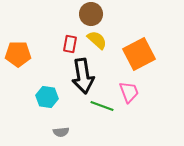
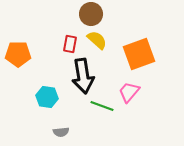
orange square: rotated 8 degrees clockwise
pink trapezoid: rotated 120 degrees counterclockwise
